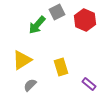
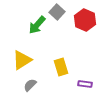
gray square: rotated 21 degrees counterclockwise
purple rectangle: moved 4 px left; rotated 32 degrees counterclockwise
